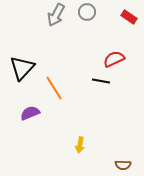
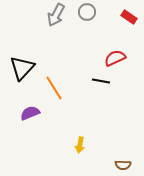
red semicircle: moved 1 px right, 1 px up
